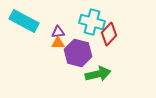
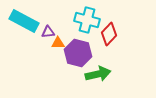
cyan cross: moved 5 px left, 2 px up
purple triangle: moved 10 px left
